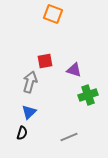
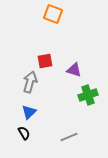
black semicircle: moved 2 px right; rotated 48 degrees counterclockwise
